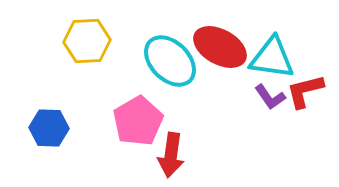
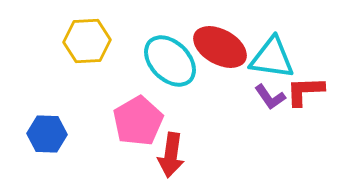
red L-shape: rotated 12 degrees clockwise
blue hexagon: moved 2 px left, 6 px down
